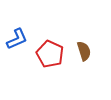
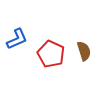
red pentagon: moved 1 px right
